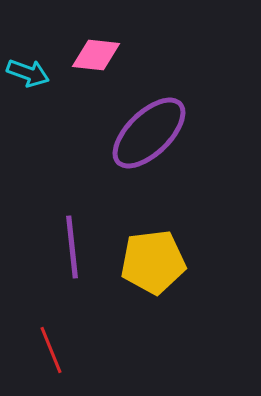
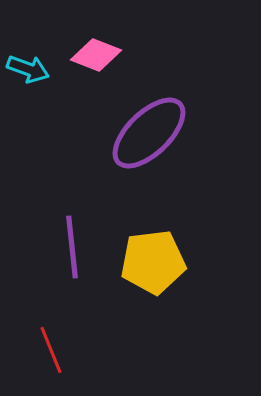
pink diamond: rotated 15 degrees clockwise
cyan arrow: moved 4 px up
